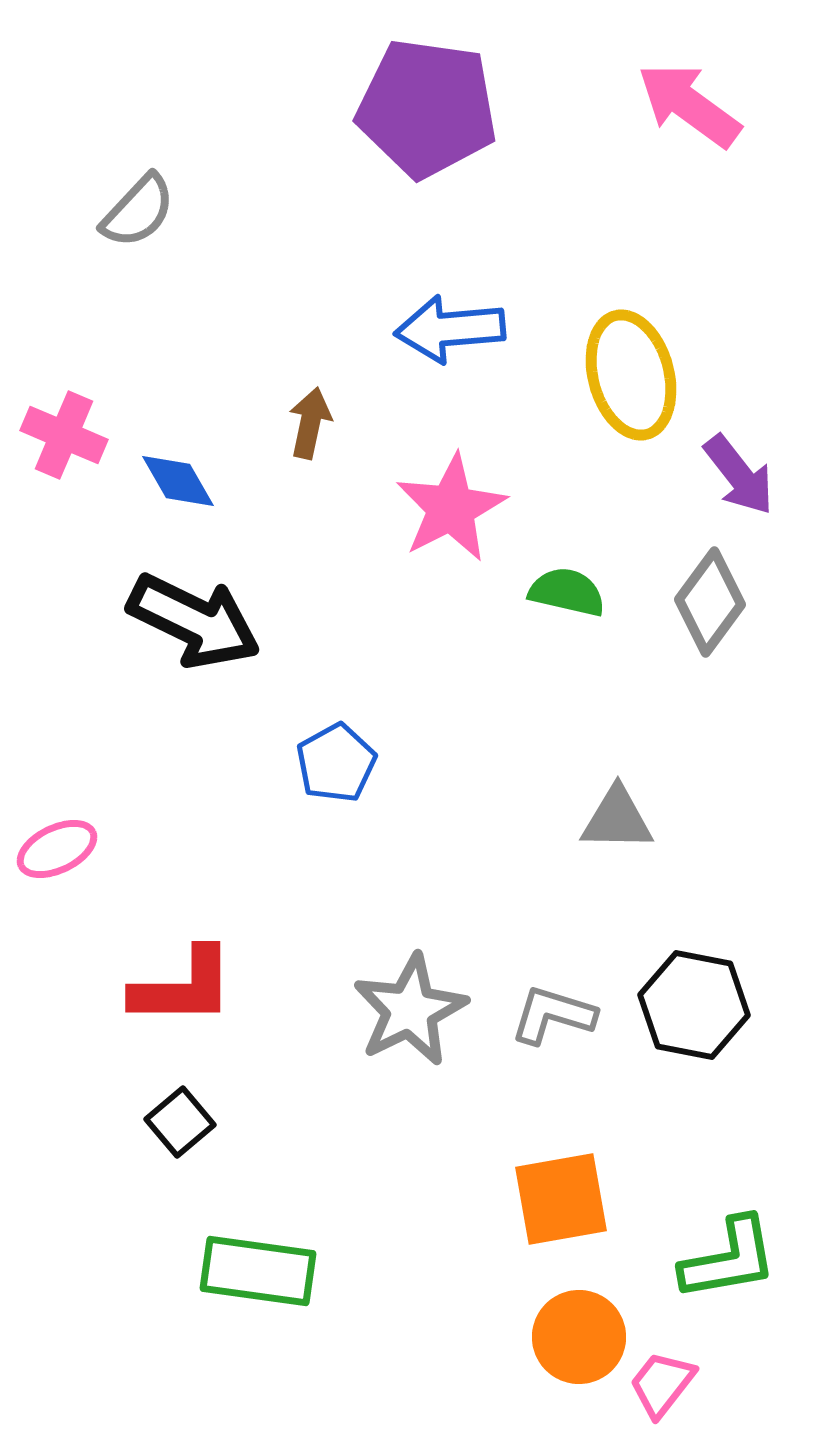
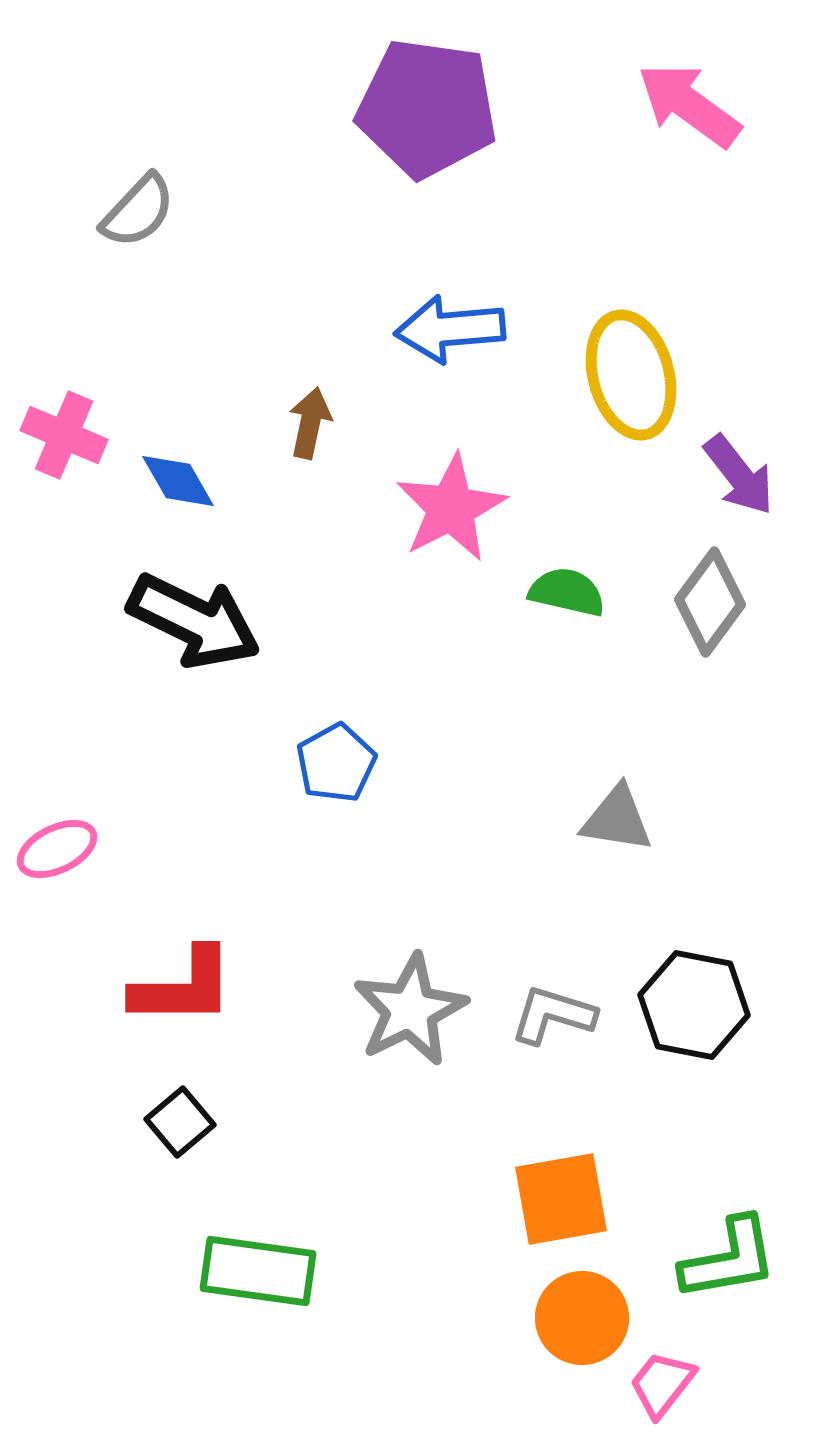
gray triangle: rotated 8 degrees clockwise
orange circle: moved 3 px right, 19 px up
